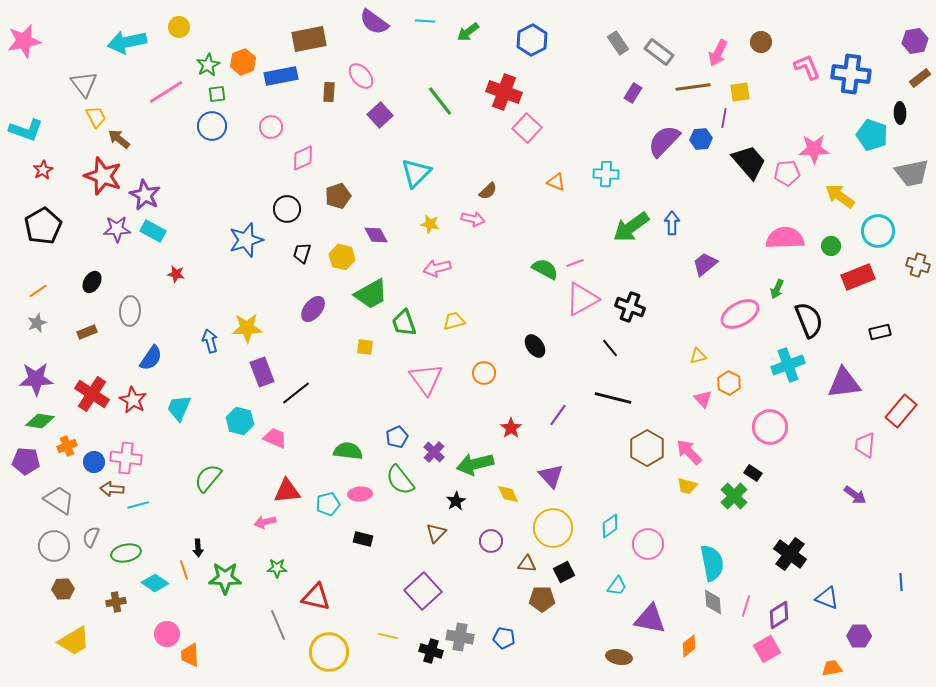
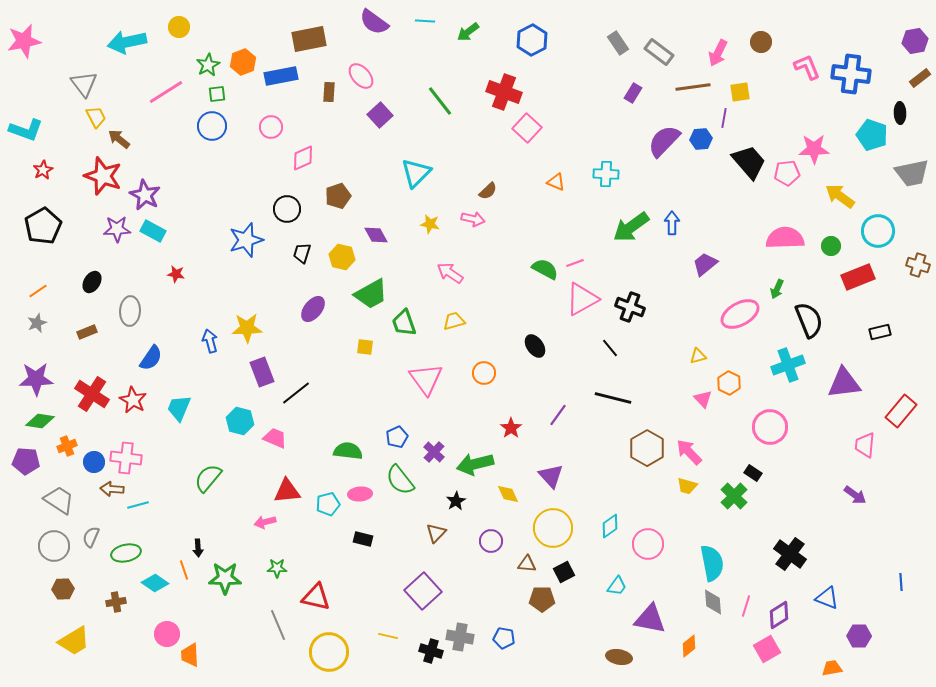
pink arrow at (437, 268): moved 13 px right, 5 px down; rotated 48 degrees clockwise
